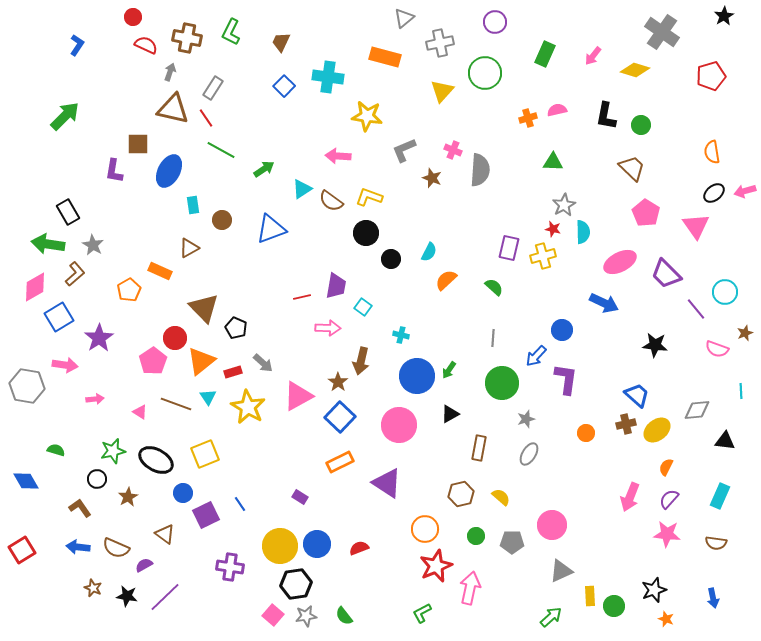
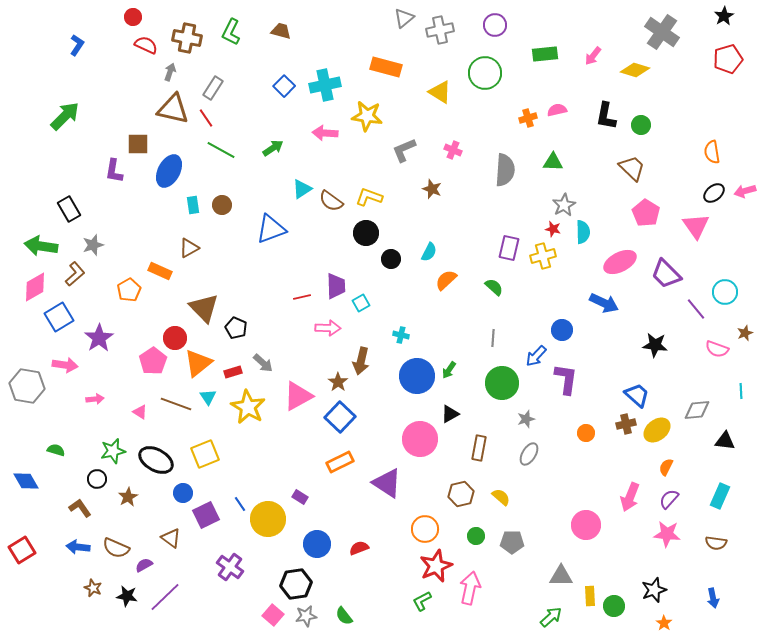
purple circle at (495, 22): moved 3 px down
brown trapezoid at (281, 42): moved 11 px up; rotated 80 degrees clockwise
gray cross at (440, 43): moved 13 px up
green rectangle at (545, 54): rotated 60 degrees clockwise
orange rectangle at (385, 57): moved 1 px right, 10 px down
red pentagon at (711, 76): moved 17 px right, 17 px up
cyan cross at (328, 77): moved 3 px left, 8 px down; rotated 20 degrees counterclockwise
yellow triangle at (442, 91): moved 2 px left, 1 px down; rotated 40 degrees counterclockwise
pink arrow at (338, 156): moved 13 px left, 23 px up
green arrow at (264, 169): moved 9 px right, 21 px up
gray semicircle at (480, 170): moved 25 px right
brown star at (432, 178): moved 11 px down
black rectangle at (68, 212): moved 1 px right, 3 px up
brown circle at (222, 220): moved 15 px up
green arrow at (48, 244): moved 7 px left, 2 px down
gray star at (93, 245): rotated 25 degrees clockwise
purple trapezoid at (336, 286): rotated 12 degrees counterclockwise
cyan square at (363, 307): moved 2 px left, 4 px up; rotated 24 degrees clockwise
orange triangle at (201, 361): moved 3 px left, 2 px down
pink circle at (399, 425): moved 21 px right, 14 px down
pink circle at (552, 525): moved 34 px right
brown triangle at (165, 534): moved 6 px right, 4 px down
yellow circle at (280, 546): moved 12 px left, 27 px up
purple cross at (230, 567): rotated 28 degrees clockwise
gray triangle at (561, 571): moved 5 px down; rotated 25 degrees clockwise
green L-shape at (422, 613): moved 12 px up
orange star at (666, 619): moved 2 px left, 4 px down; rotated 14 degrees clockwise
